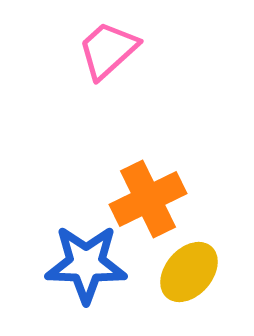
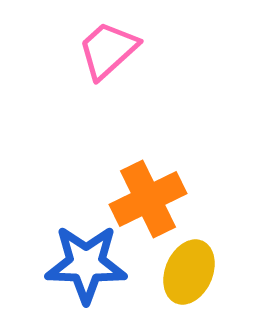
yellow ellipse: rotated 18 degrees counterclockwise
